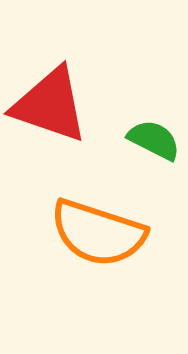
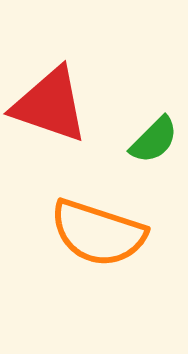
green semicircle: rotated 108 degrees clockwise
